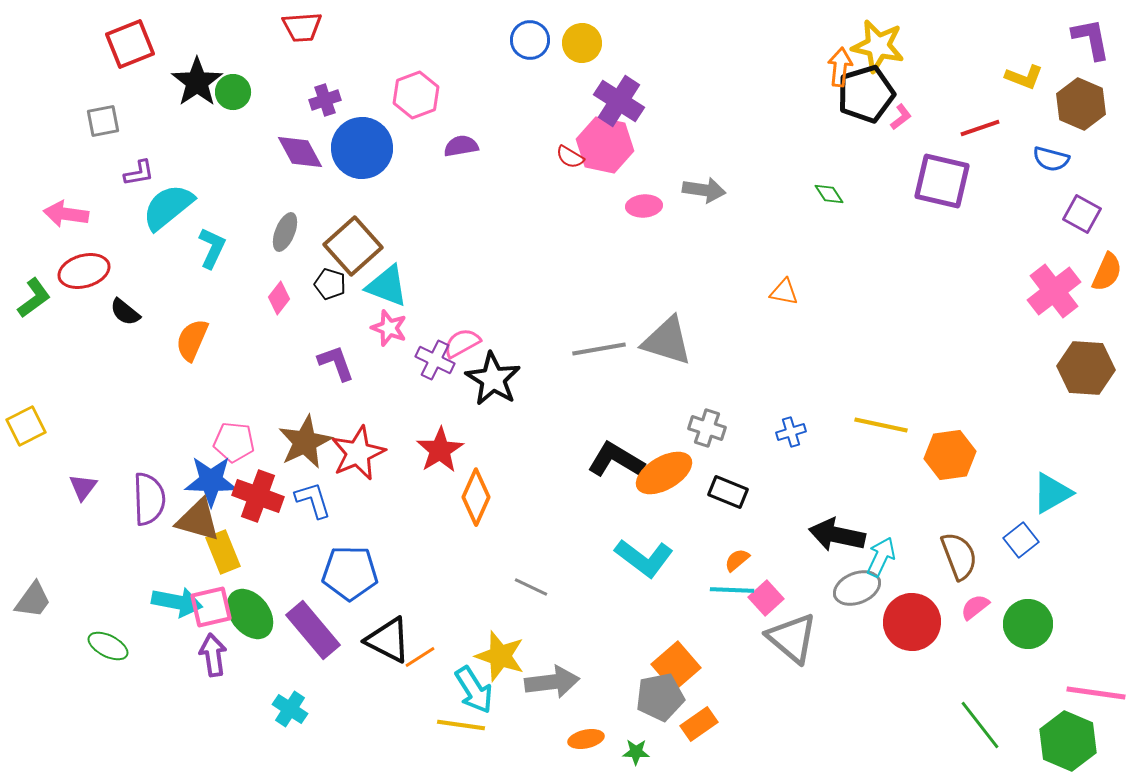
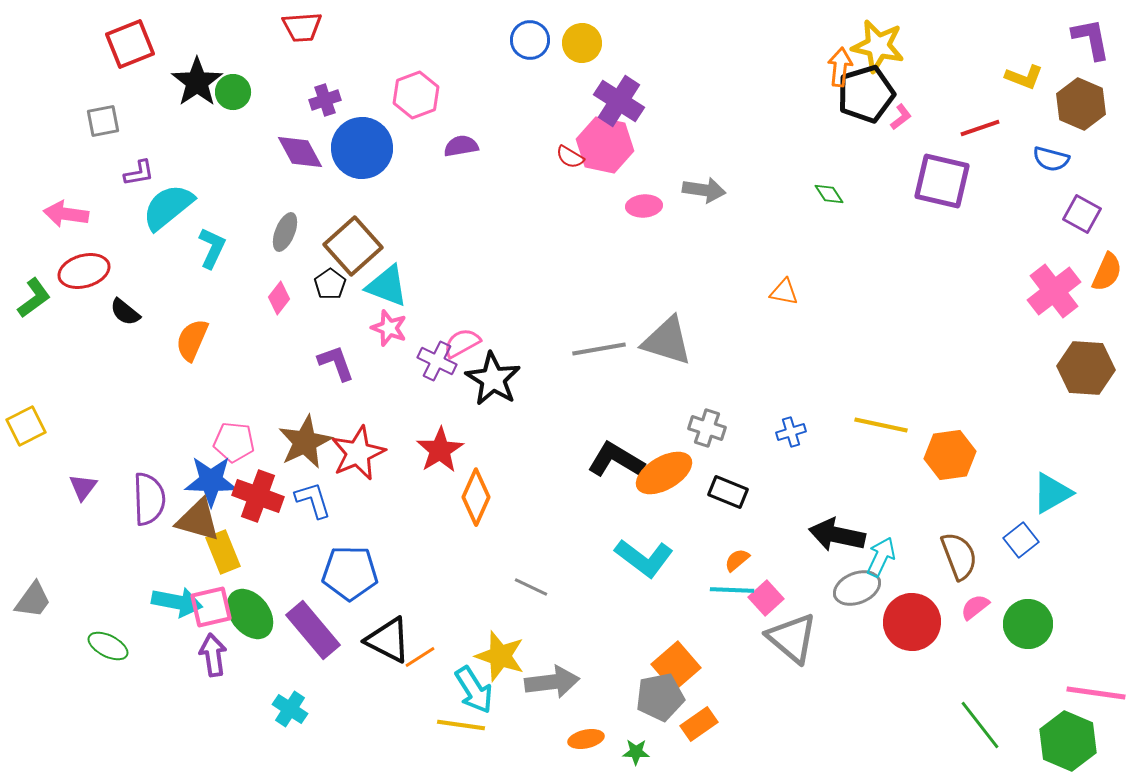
black pentagon at (330, 284): rotated 20 degrees clockwise
purple cross at (435, 360): moved 2 px right, 1 px down
